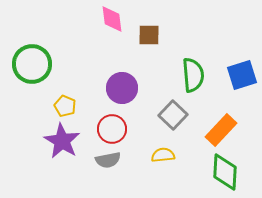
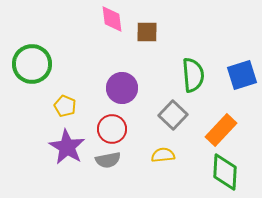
brown square: moved 2 px left, 3 px up
purple star: moved 5 px right, 6 px down
